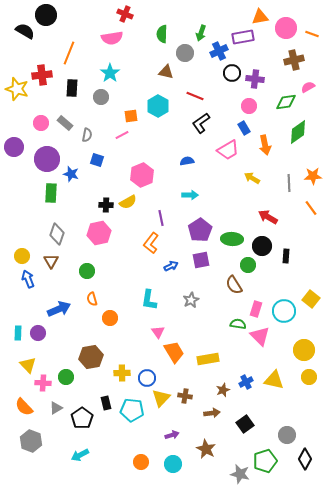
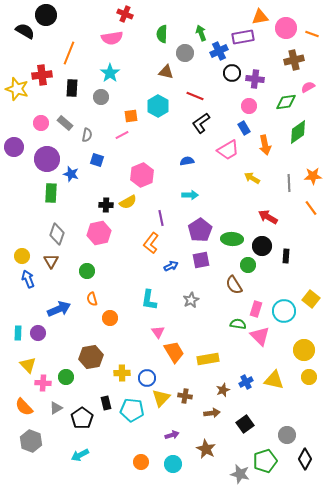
green arrow at (201, 33): rotated 140 degrees clockwise
